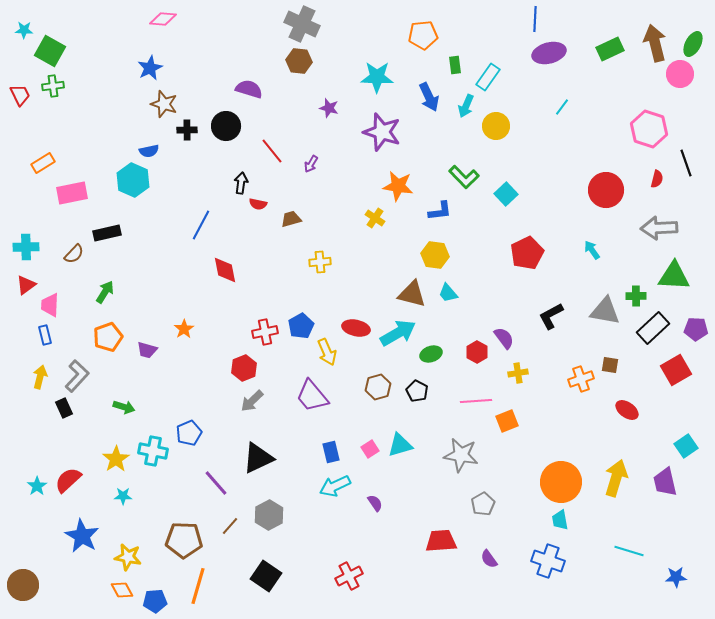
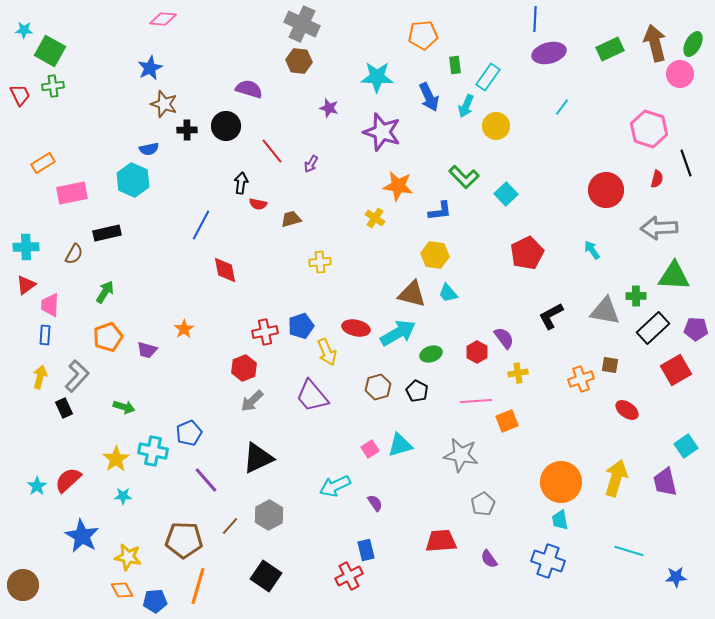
blue semicircle at (149, 151): moved 2 px up
brown semicircle at (74, 254): rotated 15 degrees counterclockwise
blue pentagon at (301, 326): rotated 10 degrees clockwise
blue rectangle at (45, 335): rotated 18 degrees clockwise
blue rectangle at (331, 452): moved 35 px right, 98 px down
purple line at (216, 483): moved 10 px left, 3 px up
